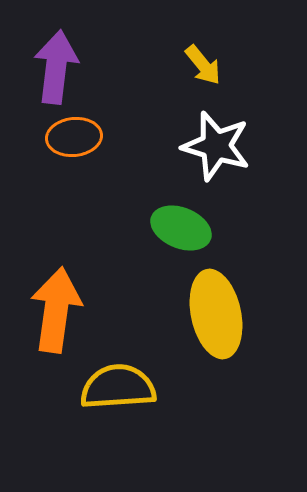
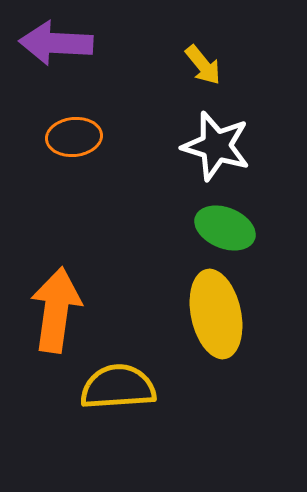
purple arrow: moved 24 px up; rotated 94 degrees counterclockwise
green ellipse: moved 44 px right
